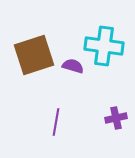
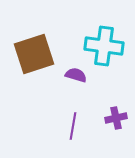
brown square: moved 1 px up
purple semicircle: moved 3 px right, 9 px down
purple line: moved 17 px right, 4 px down
